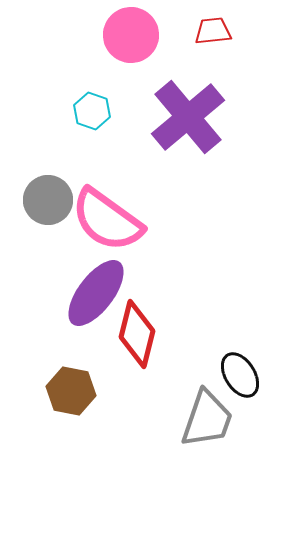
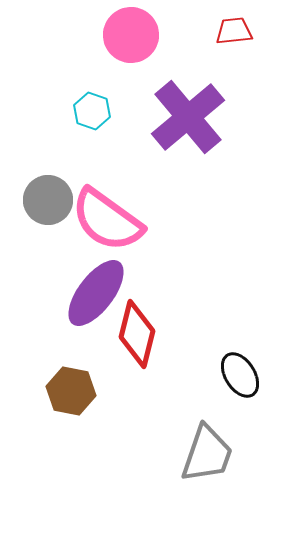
red trapezoid: moved 21 px right
gray trapezoid: moved 35 px down
